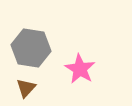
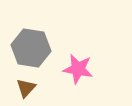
pink star: moved 2 px left; rotated 20 degrees counterclockwise
